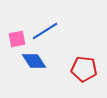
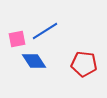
red pentagon: moved 5 px up
